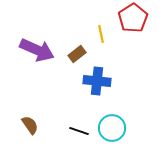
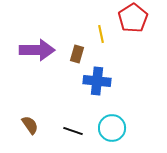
purple arrow: rotated 24 degrees counterclockwise
brown rectangle: rotated 36 degrees counterclockwise
black line: moved 6 px left
